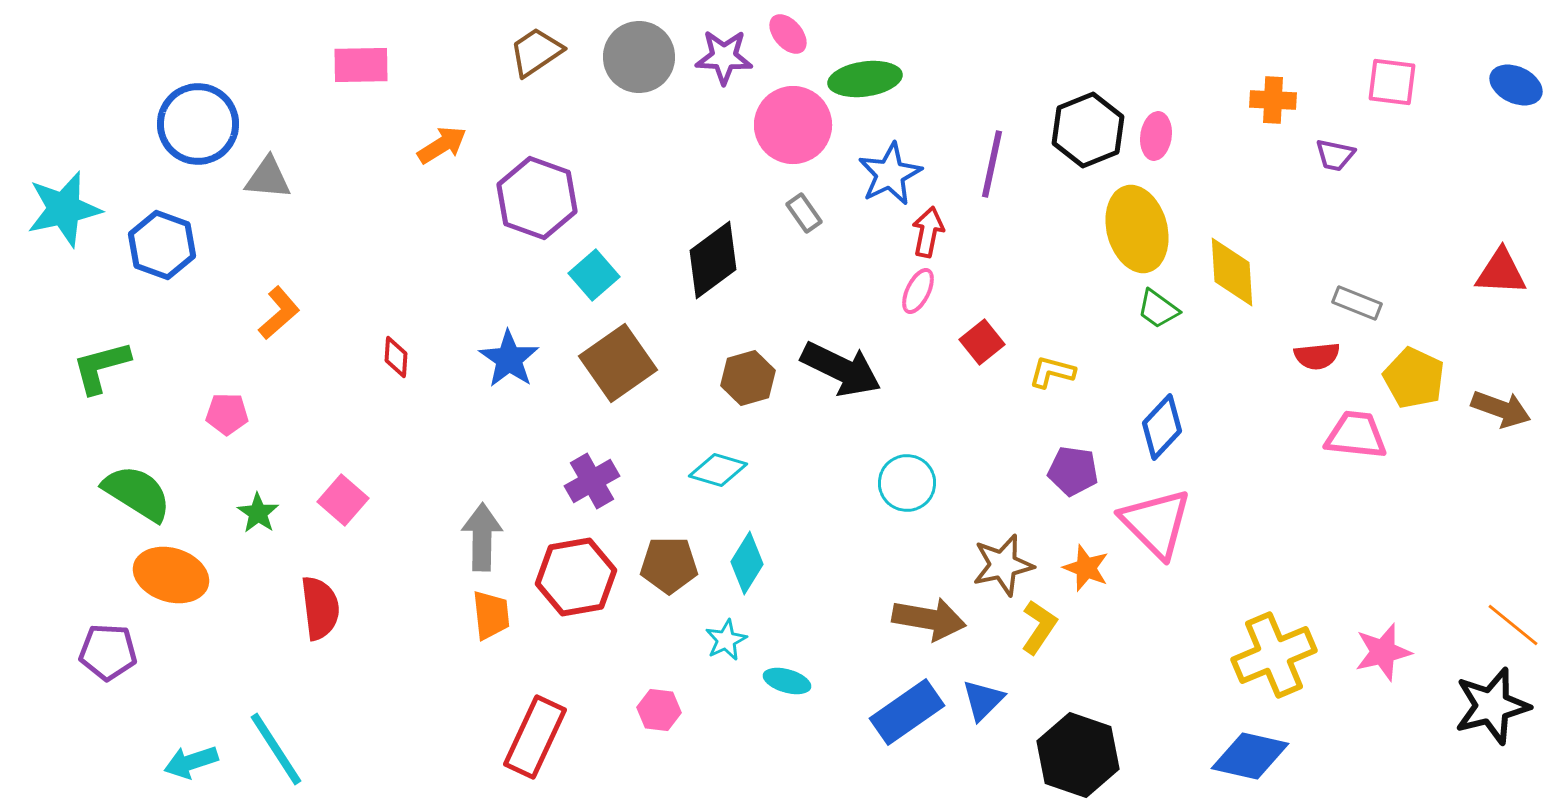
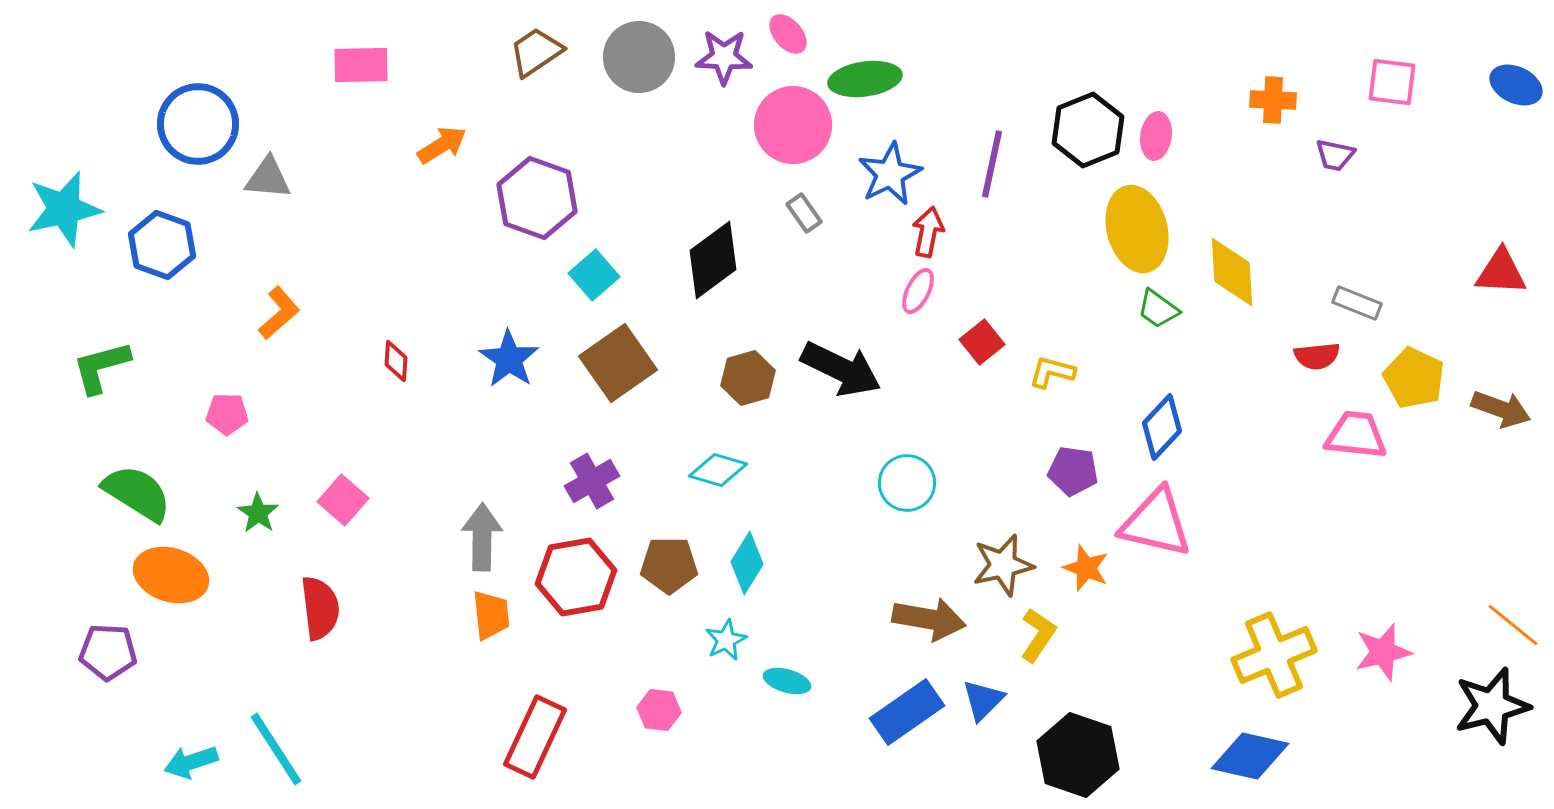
red diamond at (396, 357): moved 4 px down
pink triangle at (1156, 523): rotated 32 degrees counterclockwise
yellow L-shape at (1039, 627): moved 1 px left, 8 px down
